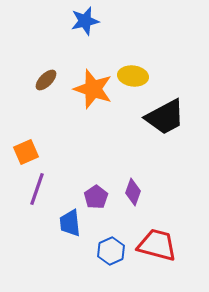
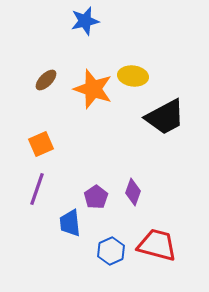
orange square: moved 15 px right, 8 px up
